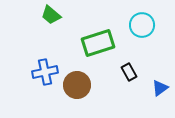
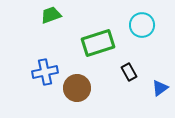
green trapezoid: rotated 120 degrees clockwise
brown circle: moved 3 px down
